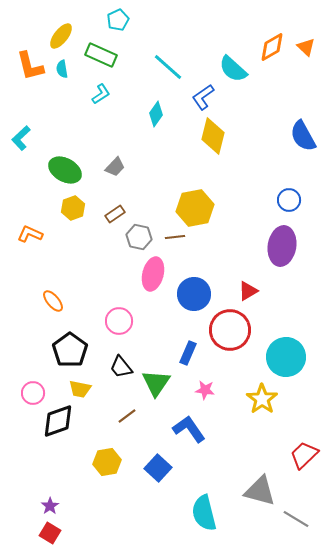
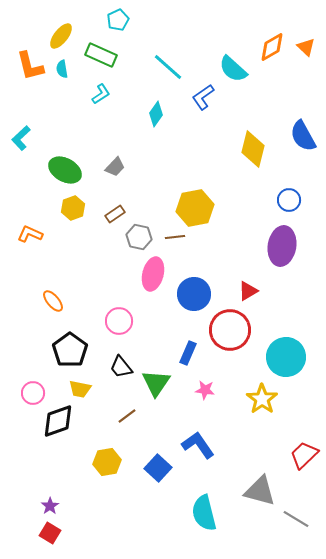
yellow diamond at (213, 136): moved 40 px right, 13 px down
blue L-shape at (189, 429): moved 9 px right, 16 px down
